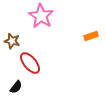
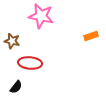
pink star: rotated 20 degrees counterclockwise
red ellipse: rotated 45 degrees counterclockwise
